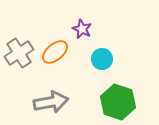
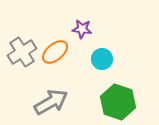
purple star: rotated 18 degrees counterclockwise
gray cross: moved 3 px right, 1 px up
gray arrow: rotated 20 degrees counterclockwise
